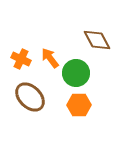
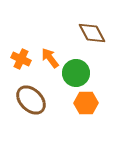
brown diamond: moved 5 px left, 7 px up
brown ellipse: moved 1 px right, 3 px down
orange hexagon: moved 7 px right, 2 px up
